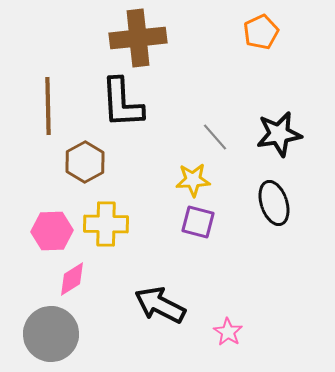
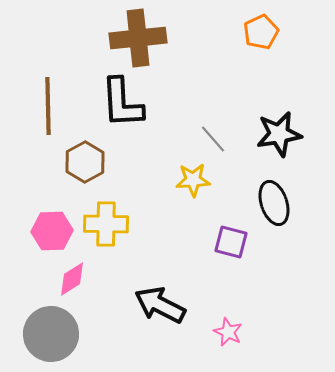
gray line: moved 2 px left, 2 px down
purple square: moved 33 px right, 20 px down
pink star: rotated 8 degrees counterclockwise
